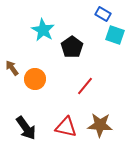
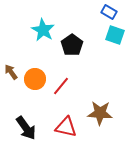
blue rectangle: moved 6 px right, 2 px up
black pentagon: moved 2 px up
brown arrow: moved 1 px left, 4 px down
red line: moved 24 px left
brown star: moved 12 px up
